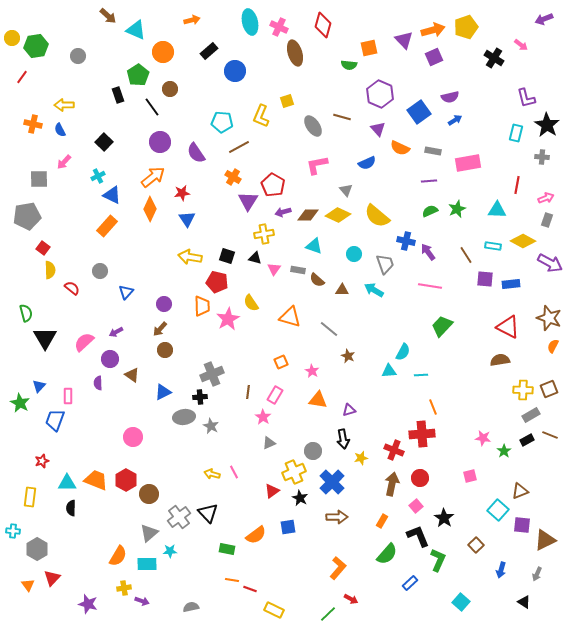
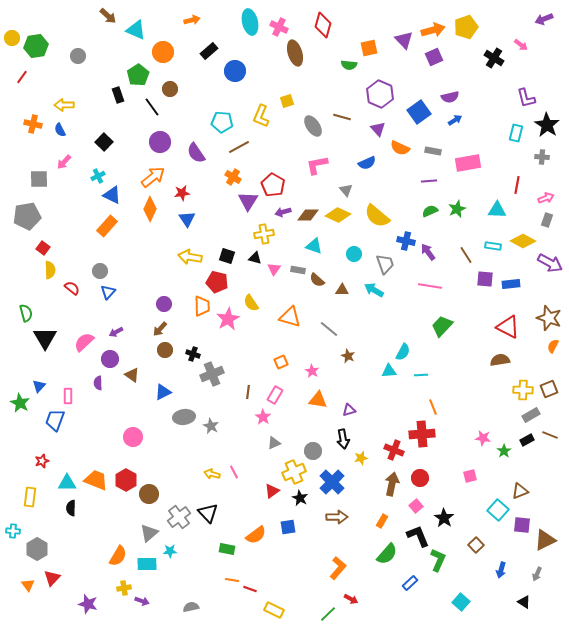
blue triangle at (126, 292): moved 18 px left
black cross at (200, 397): moved 7 px left, 43 px up; rotated 24 degrees clockwise
gray triangle at (269, 443): moved 5 px right
